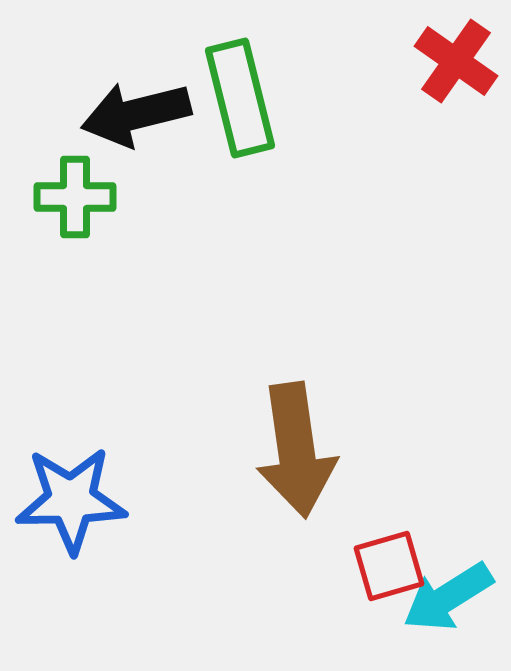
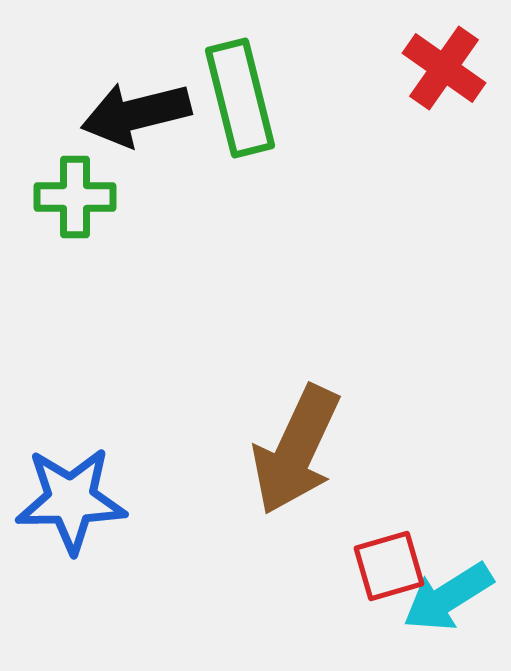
red cross: moved 12 px left, 7 px down
brown arrow: rotated 33 degrees clockwise
